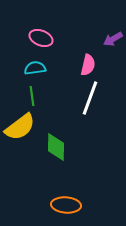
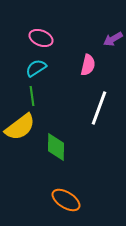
cyan semicircle: moved 1 px right; rotated 25 degrees counterclockwise
white line: moved 9 px right, 10 px down
orange ellipse: moved 5 px up; rotated 28 degrees clockwise
